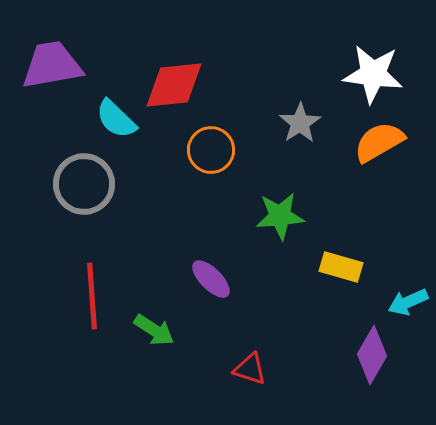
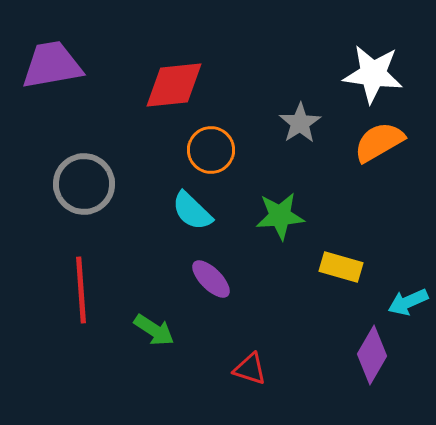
cyan semicircle: moved 76 px right, 92 px down
red line: moved 11 px left, 6 px up
